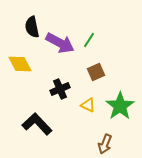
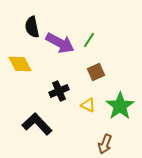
black cross: moved 1 px left, 2 px down
